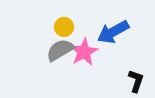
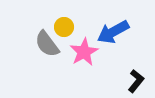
gray semicircle: moved 13 px left, 6 px up; rotated 96 degrees counterclockwise
black L-shape: rotated 20 degrees clockwise
